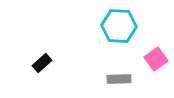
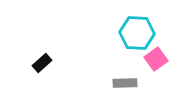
cyan hexagon: moved 18 px right, 7 px down
gray rectangle: moved 6 px right, 4 px down
